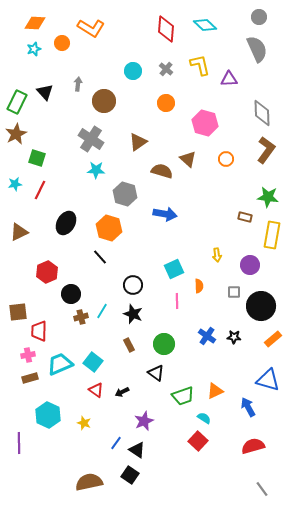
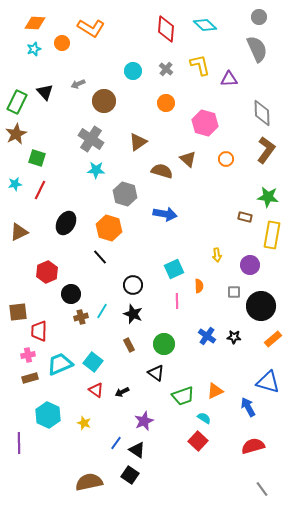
gray arrow at (78, 84): rotated 120 degrees counterclockwise
blue triangle at (268, 380): moved 2 px down
